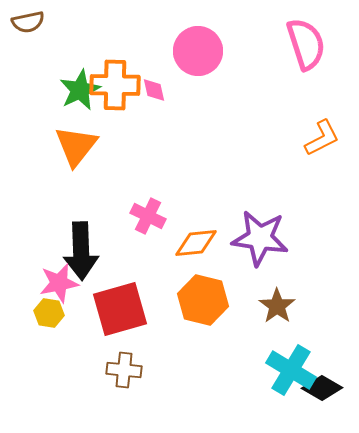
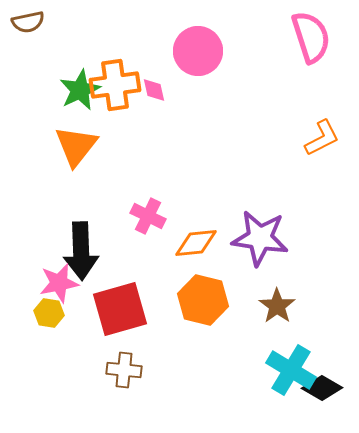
pink semicircle: moved 5 px right, 7 px up
orange cross: rotated 9 degrees counterclockwise
